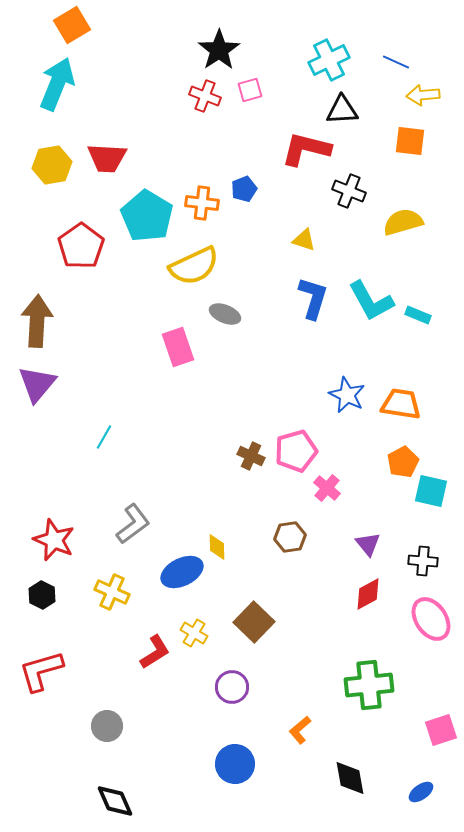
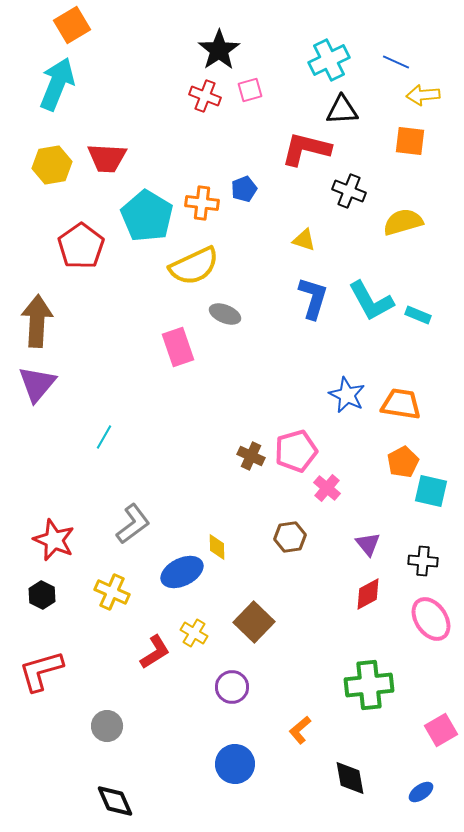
pink square at (441, 730): rotated 12 degrees counterclockwise
